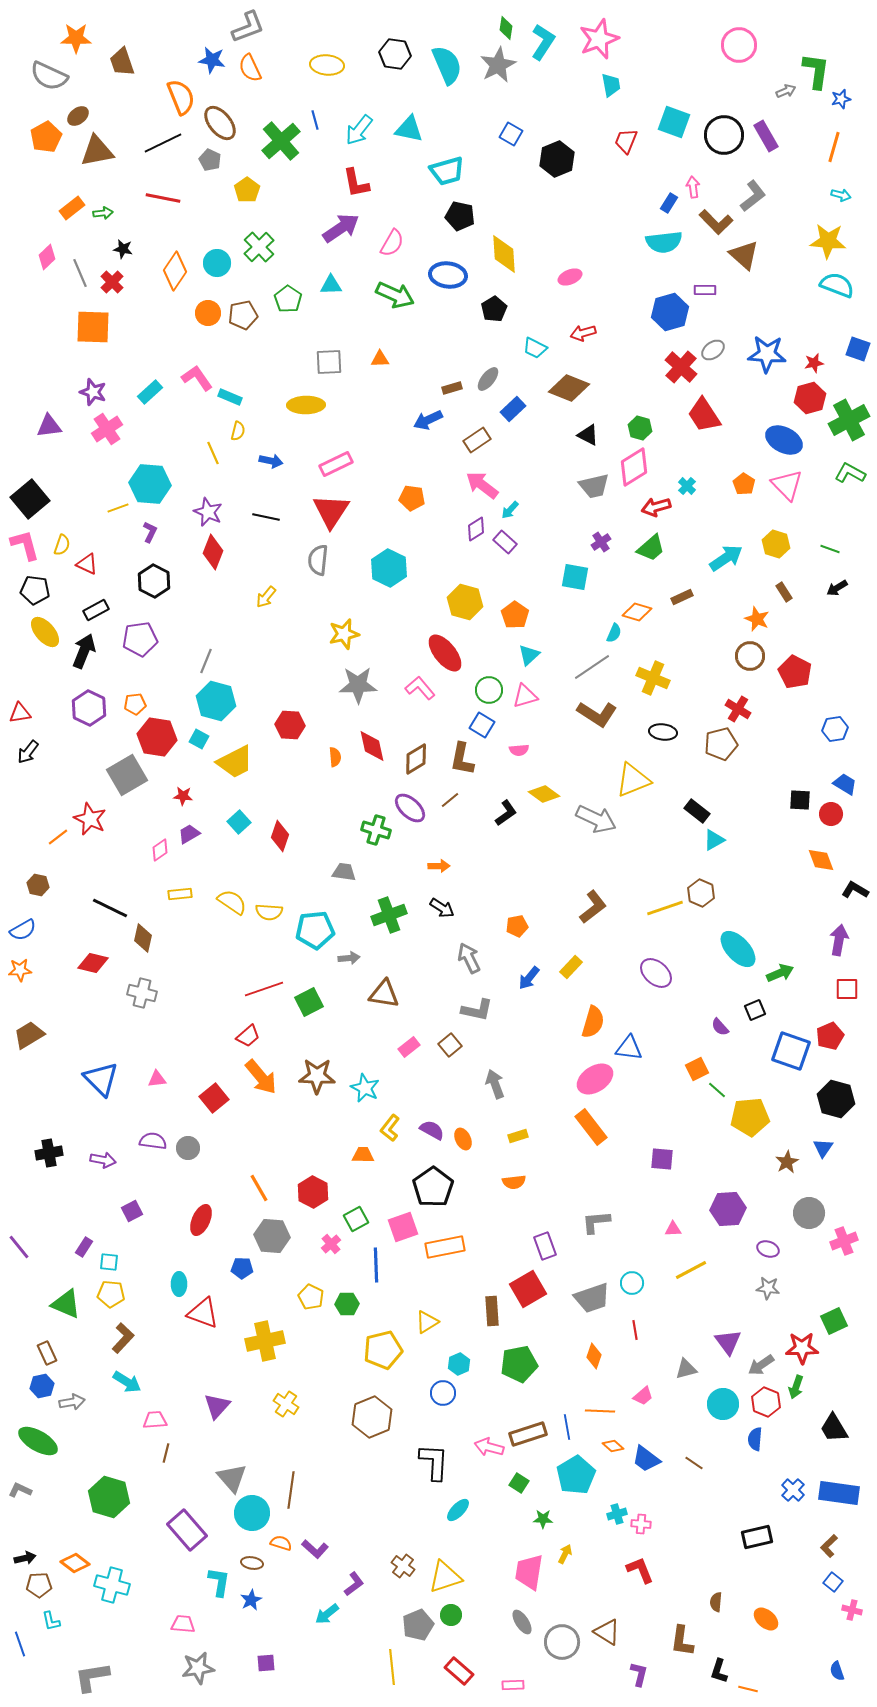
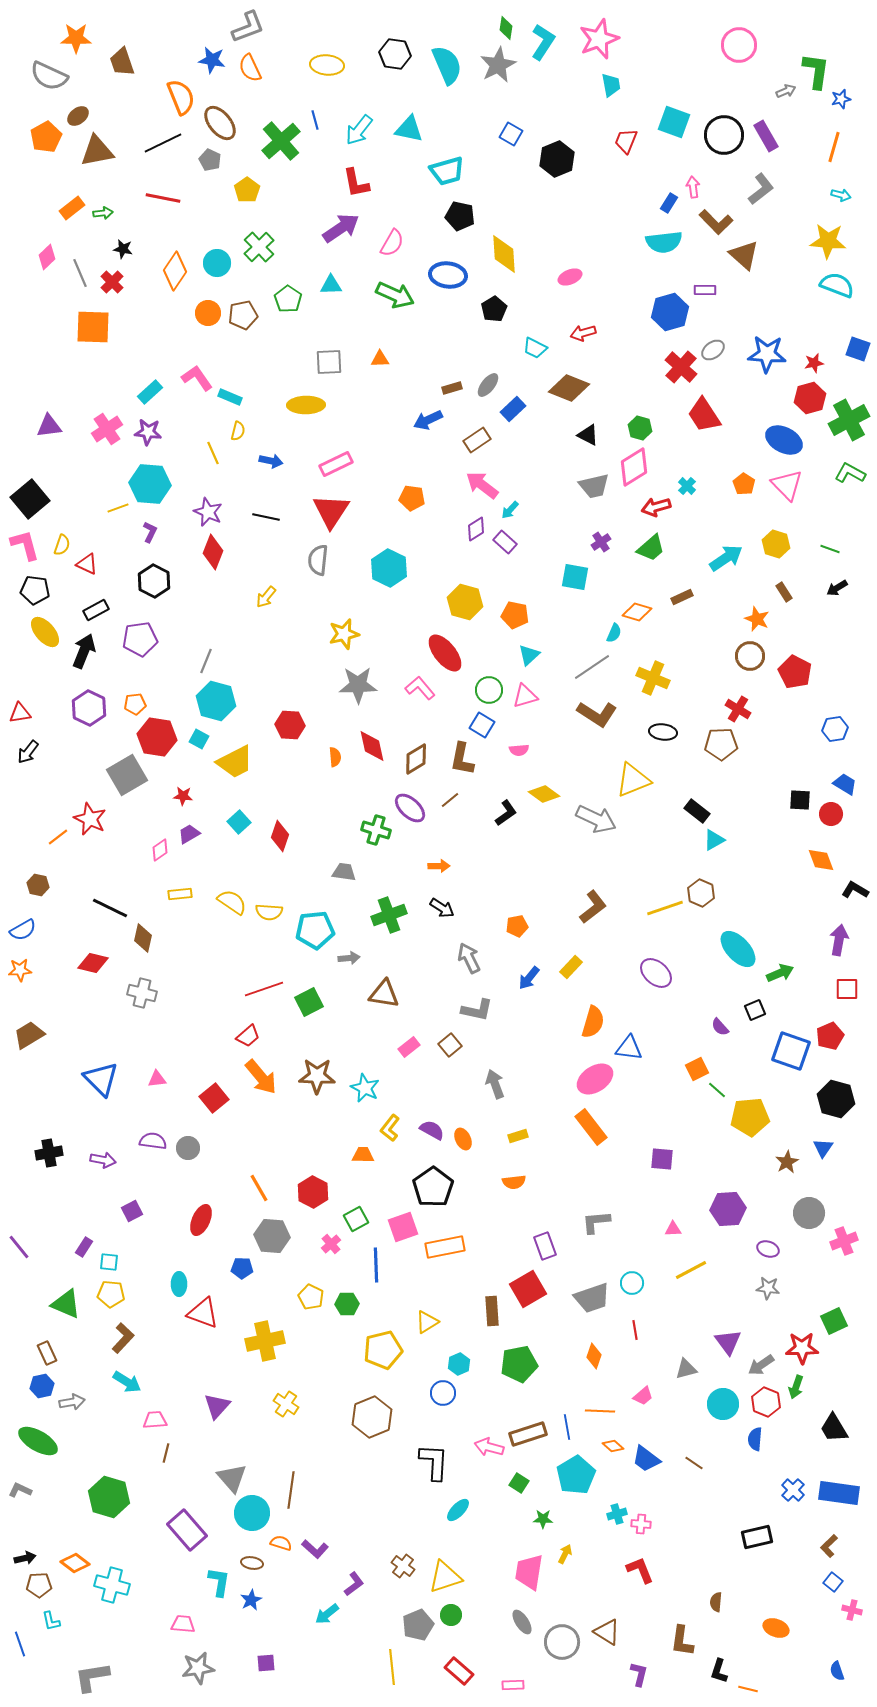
gray L-shape at (753, 196): moved 8 px right, 7 px up
gray ellipse at (488, 379): moved 6 px down
purple star at (93, 392): moved 55 px right, 40 px down; rotated 12 degrees counterclockwise
orange pentagon at (515, 615): rotated 24 degrees counterclockwise
brown pentagon at (721, 744): rotated 12 degrees clockwise
orange ellipse at (766, 1619): moved 10 px right, 9 px down; rotated 20 degrees counterclockwise
